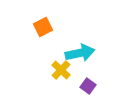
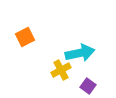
orange square: moved 18 px left, 10 px down
yellow cross: rotated 18 degrees clockwise
